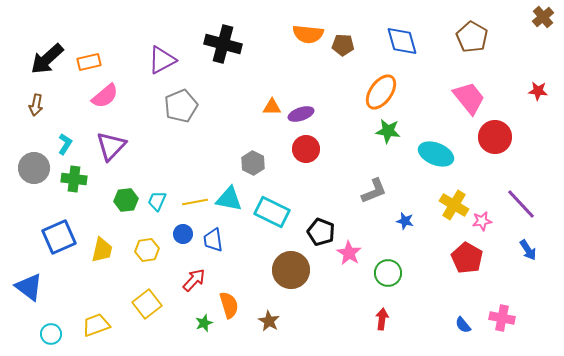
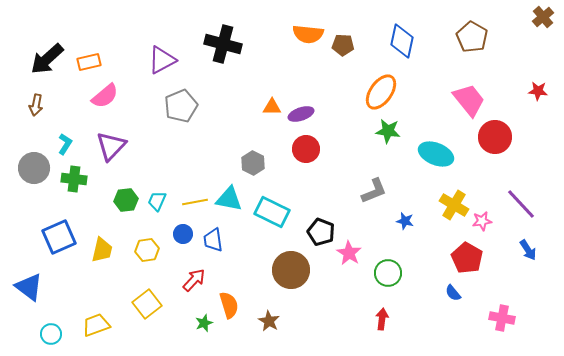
blue diamond at (402, 41): rotated 28 degrees clockwise
pink trapezoid at (469, 98): moved 2 px down
blue semicircle at (463, 325): moved 10 px left, 32 px up
